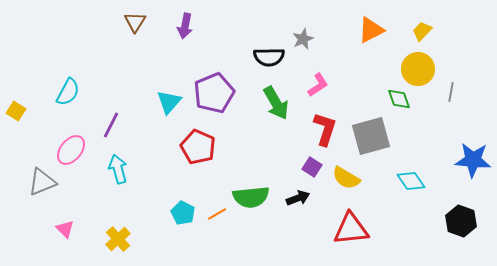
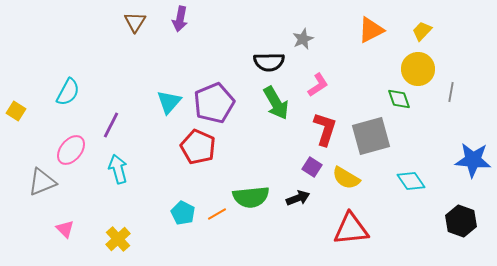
purple arrow: moved 5 px left, 7 px up
black semicircle: moved 5 px down
purple pentagon: moved 10 px down
